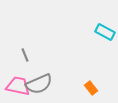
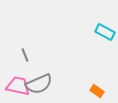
orange rectangle: moved 6 px right, 3 px down; rotated 16 degrees counterclockwise
